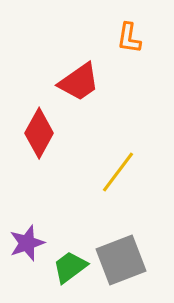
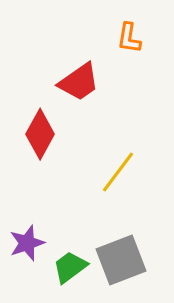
red diamond: moved 1 px right, 1 px down
